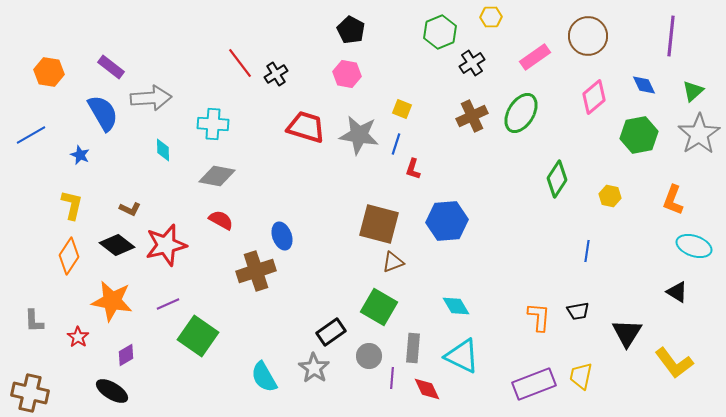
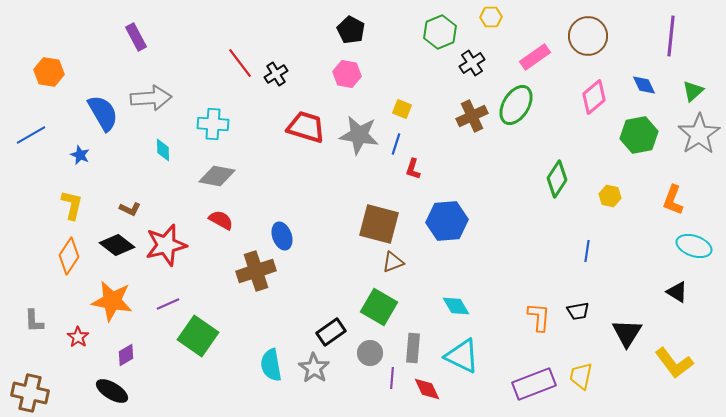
purple rectangle at (111, 67): moved 25 px right, 30 px up; rotated 24 degrees clockwise
green ellipse at (521, 113): moved 5 px left, 8 px up
gray circle at (369, 356): moved 1 px right, 3 px up
cyan semicircle at (264, 377): moved 7 px right, 12 px up; rotated 20 degrees clockwise
